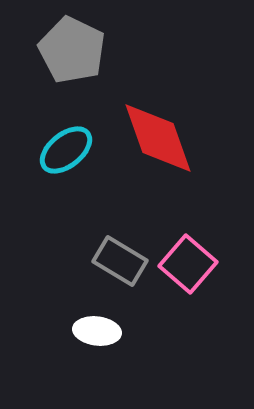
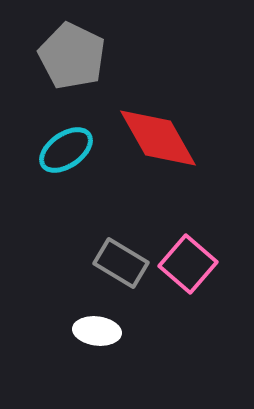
gray pentagon: moved 6 px down
red diamond: rotated 10 degrees counterclockwise
cyan ellipse: rotated 4 degrees clockwise
gray rectangle: moved 1 px right, 2 px down
